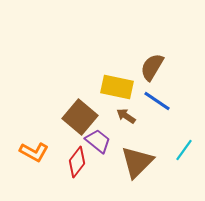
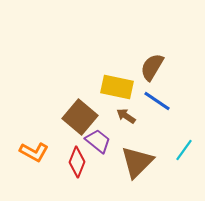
red diamond: rotated 16 degrees counterclockwise
